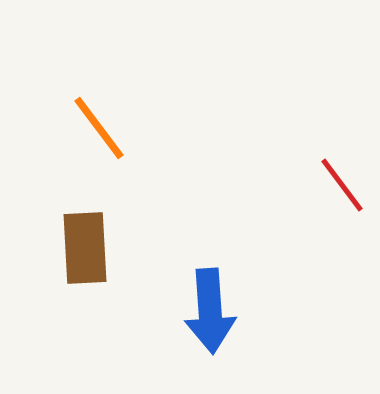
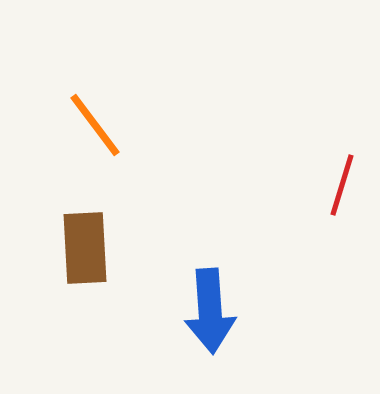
orange line: moved 4 px left, 3 px up
red line: rotated 54 degrees clockwise
